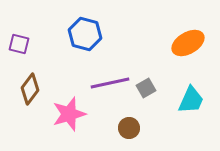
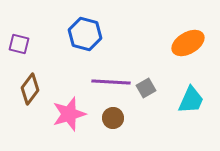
purple line: moved 1 px right, 1 px up; rotated 15 degrees clockwise
brown circle: moved 16 px left, 10 px up
